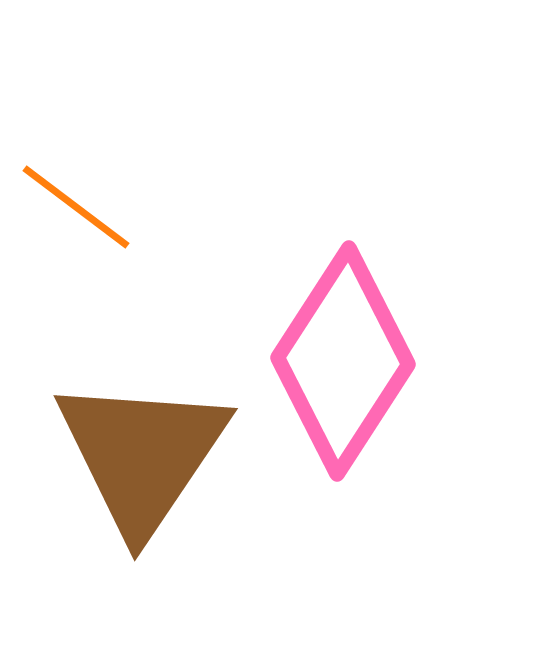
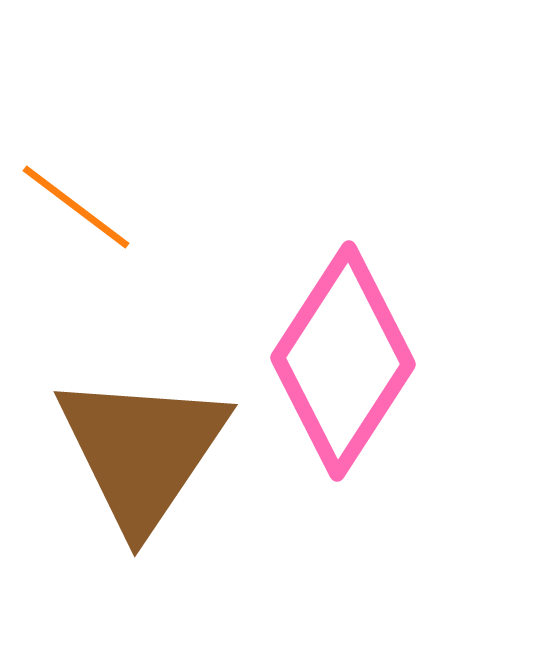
brown triangle: moved 4 px up
